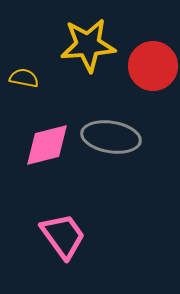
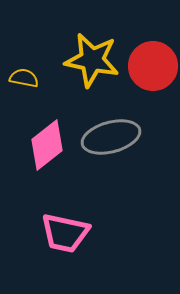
yellow star: moved 4 px right, 15 px down; rotated 16 degrees clockwise
gray ellipse: rotated 24 degrees counterclockwise
pink diamond: rotated 24 degrees counterclockwise
pink trapezoid: moved 2 px right, 3 px up; rotated 138 degrees clockwise
